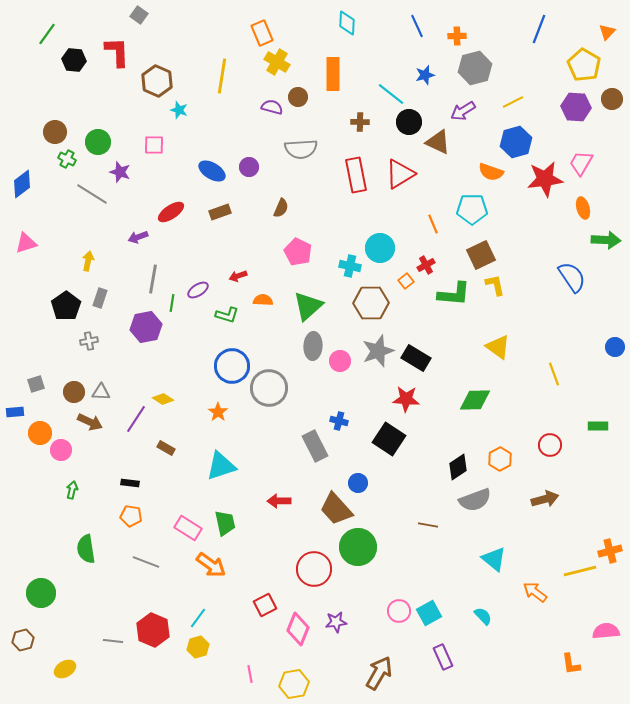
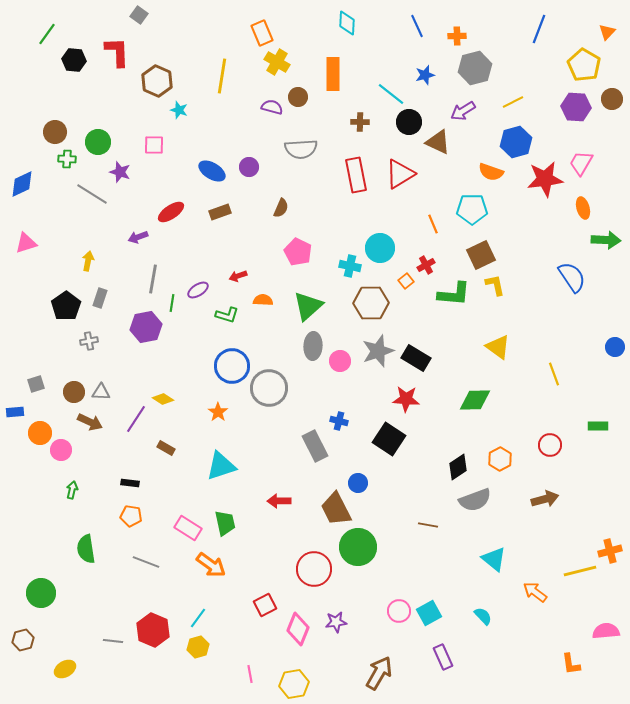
green cross at (67, 159): rotated 24 degrees counterclockwise
blue diamond at (22, 184): rotated 12 degrees clockwise
brown trapezoid at (336, 509): rotated 15 degrees clockwise
